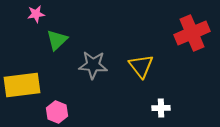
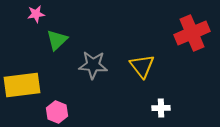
yellow triangle: moved 1 px right
